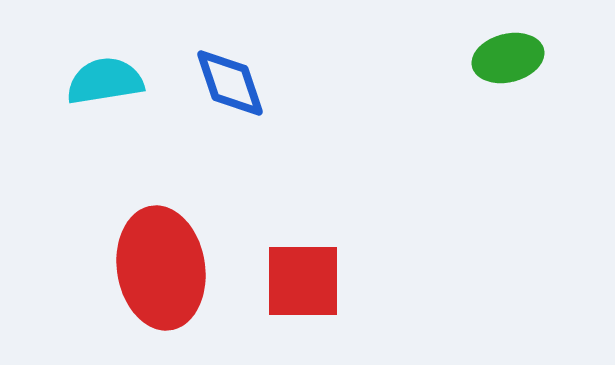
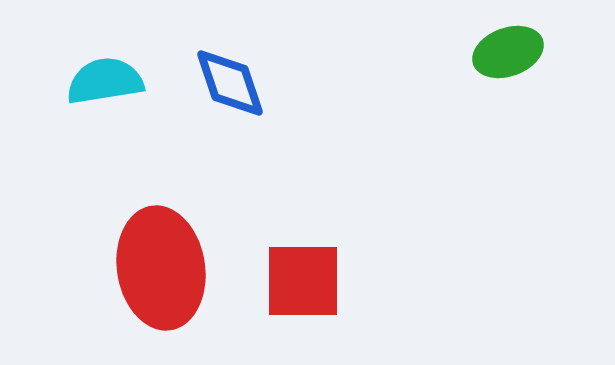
green ellipse: moved 6 px up; rotated 6 degrees counterclockwise
